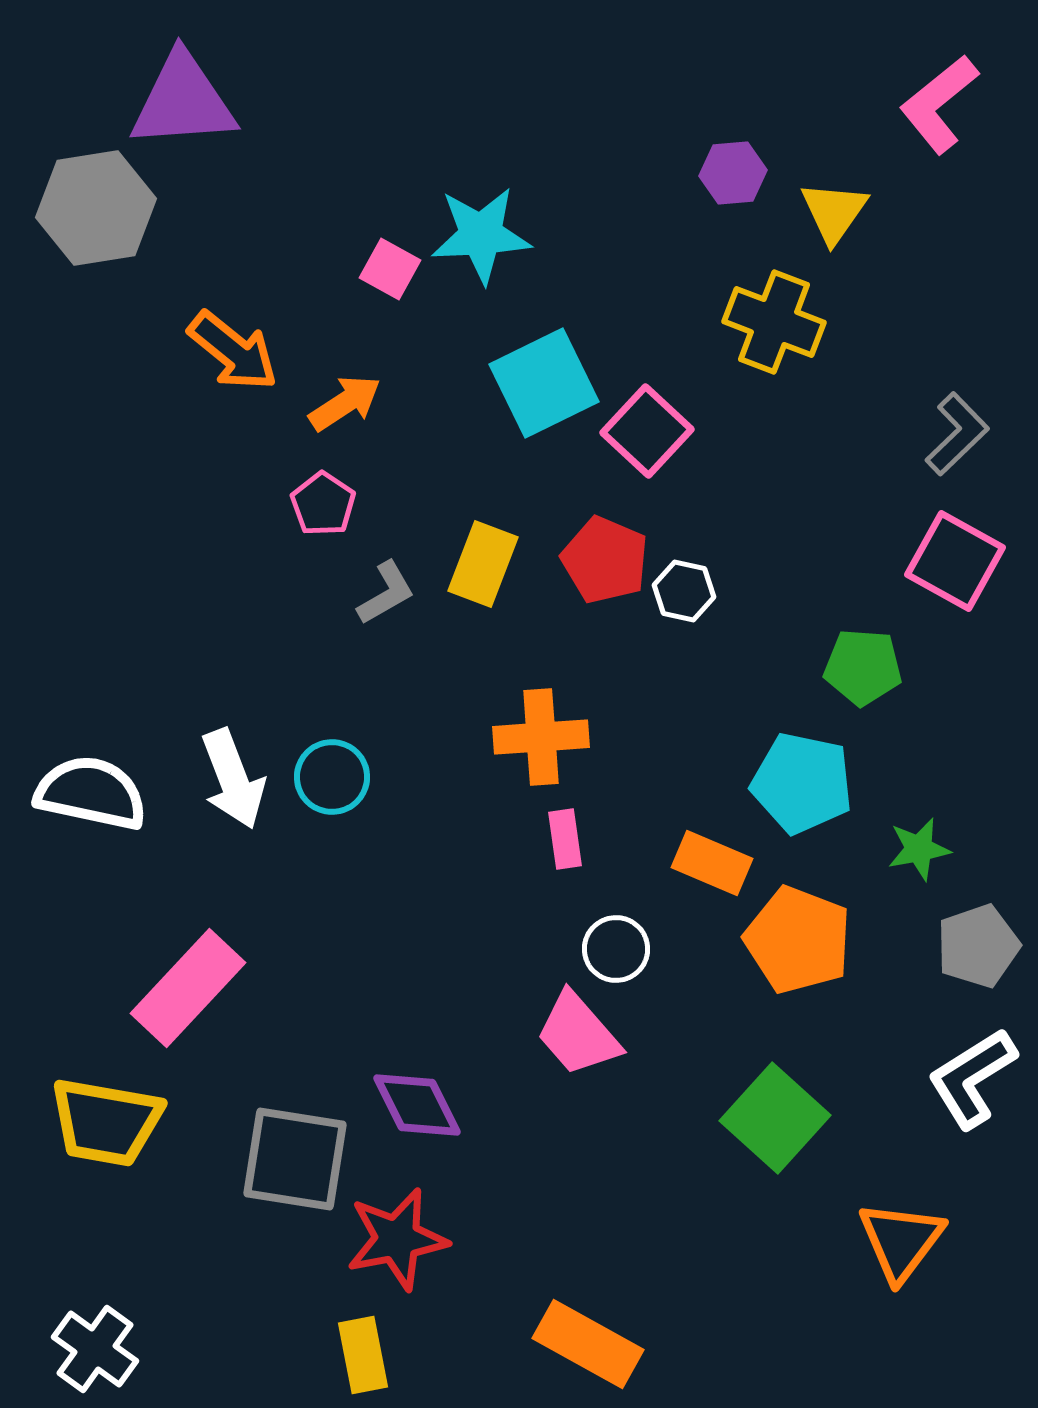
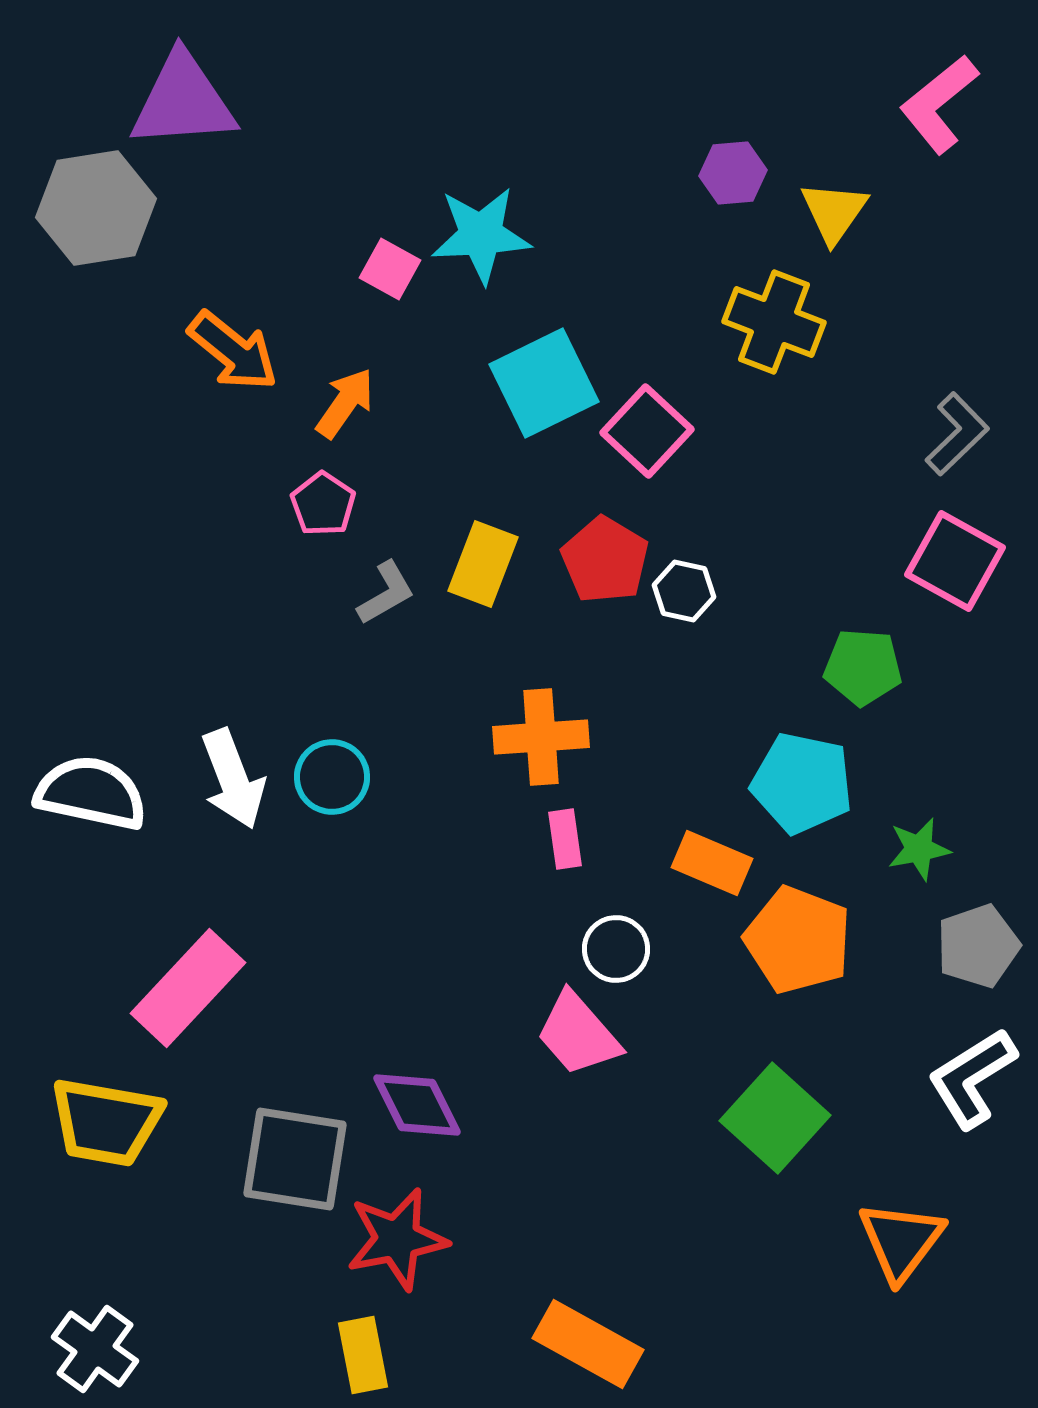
orange arrow at (345, 403): rotated 22 degrees counterclockwise
red pentagon at (605, 560): rotated 8 degrees clockwise
